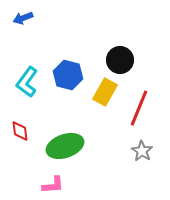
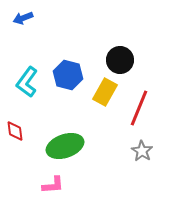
red diamond: moved 5 px left
